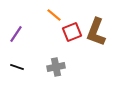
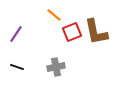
brown L-shape: rotated 32 degrees counterclockwise
